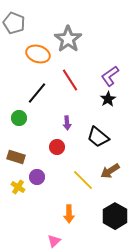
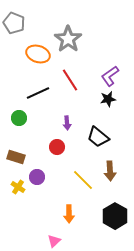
black line: moved 1 px right; rotated 25 degrees clockwise
black star: rotated 21 degrees clockwise
brown arrow: rotated 60 degrees counterclockwise
